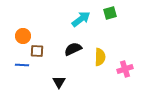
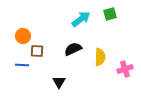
green square: moved 1 px down
